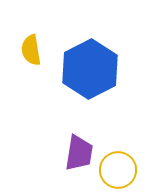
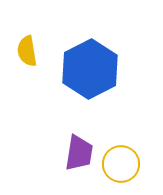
yellow semicircle: moved 4 px left, 1 px down
yellow circle: moved 3 px right, 6 px up
